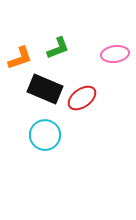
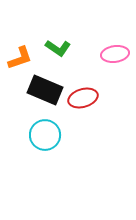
green L-shape: rotated 55 degrees clockwise
black rectangle: moved 1 px down
red ellipse: moved 1 px right; rotated 20 degrees clockwise
